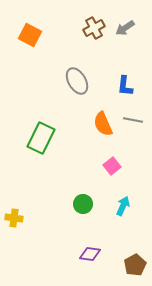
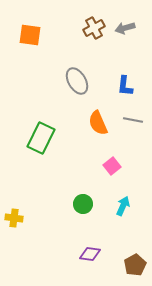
gray arrow: rotated 18 degrees clockwise
orange square: rotated 20 degrees counterclockwise
orange semicircle: moved 5 px left, 1 px up
